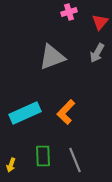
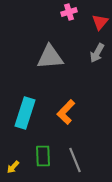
gray triangle: moved 2 px left; rotated 16 degrees clockwise
cyan rectangle: rotated 48 degrees counterclockwise
yellow arrow: moved 2 px right, 2 px down; rotated 24 degrees clockwise
